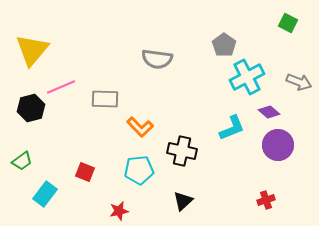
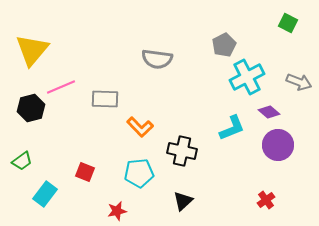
gray pentagon: rotated 10 degrees clockwise
cyan pentagon: moved 3 px down
red cross: rotated 18 degrees counterclockwise
red star: moved 2 px left
